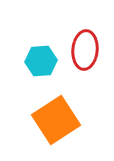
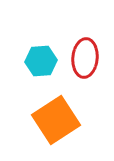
red ellipse: moved 8 px down
